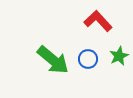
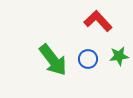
green star: rotated 18 degrees clockwise
green arrow: rotated 12 degrees clockwise
